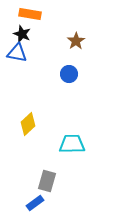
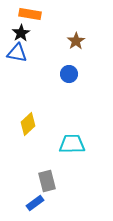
black star: moved 1 px left, 1 px up; rotated 18 degrees clockwise
gray rectangle: rotated 30 degrees counterclockwise
